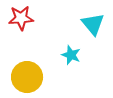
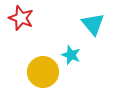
red star: rotated 25 degrees clockwise
yellow circle: moved 16 px right, 5 px up
